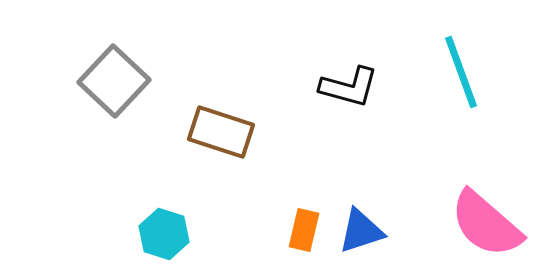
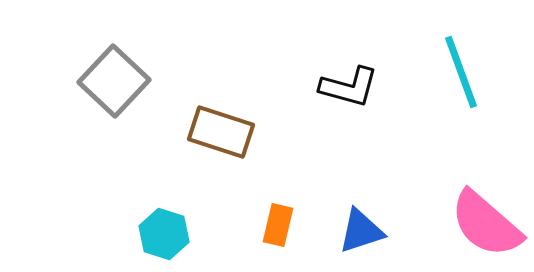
orange rectangle: moved 26 px left, 5 px up
